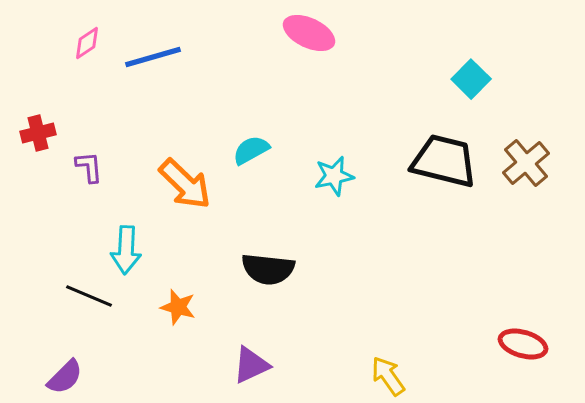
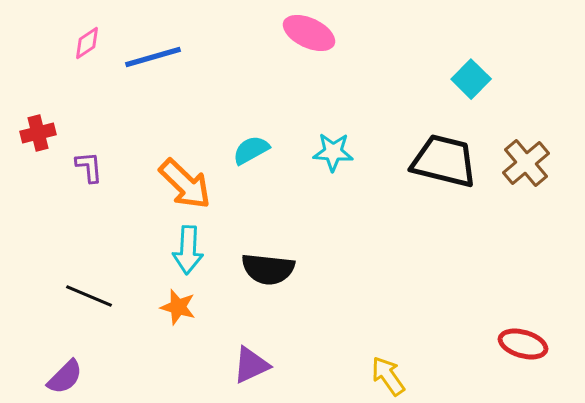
cyan star: moved 1 px left, 24 px up; rotated 15 degrees clockwise
cyan arrow: moved 62 px right
